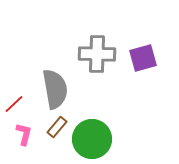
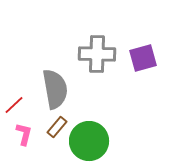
red line: moved 1 px down
green circle: moved 3 px left, 2 px down
